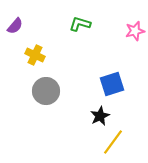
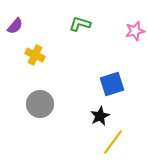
gray circle: moved 6 px left, 13 px down
